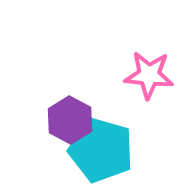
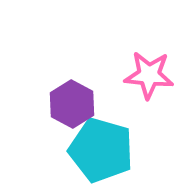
purple hexagon: moved 2 px right, 16 px up
